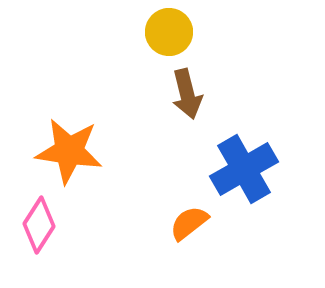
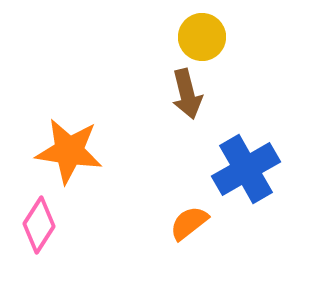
yellow circle: moved 33 px right, 5 px down
blue cross: moved 2 px right
